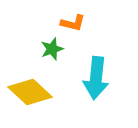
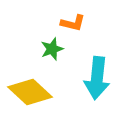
cyan arrow: moved 1 px right
